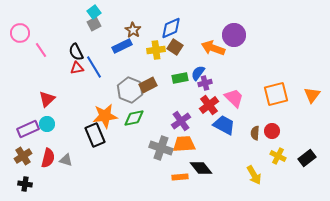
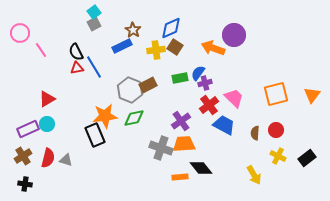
red triangle at (47, 99): rotated 12 degrees clockwise
red circle at (272, 131): moved 4 px right, 1 px up
